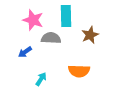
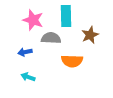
blue arrow: rotated 24 degrees clockwise
orange semicircle: moved 7 px left, 10 px up
cyan arrow: moved 13 px left, 2 px up; rotated 104 degrees counterclockwise
